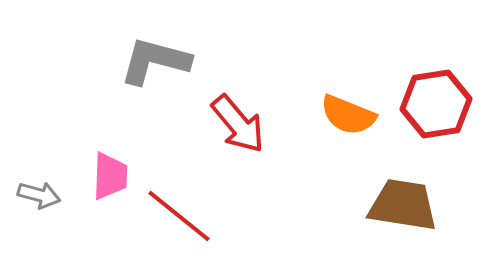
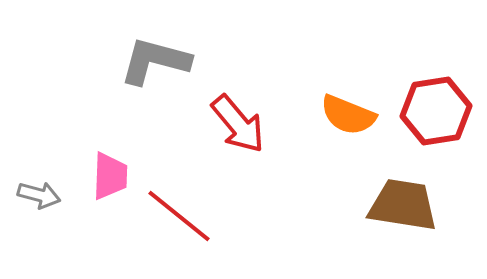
red hexagon: moved 7 px down
